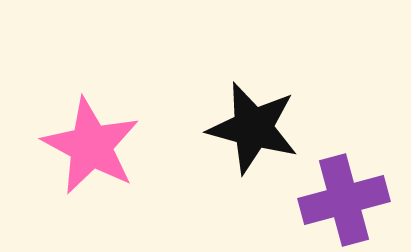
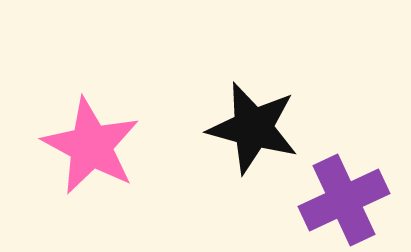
purple cross: rotated 10 degrees counterclockwise
